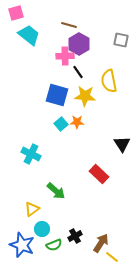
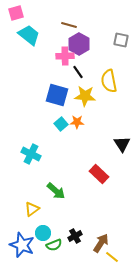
cyan circle: moved 1 px right, 4 px down
